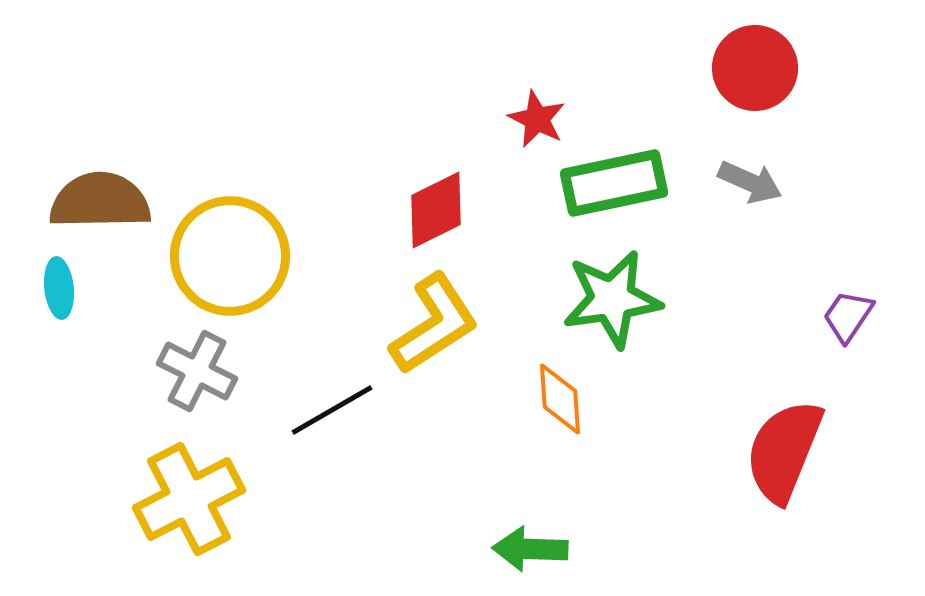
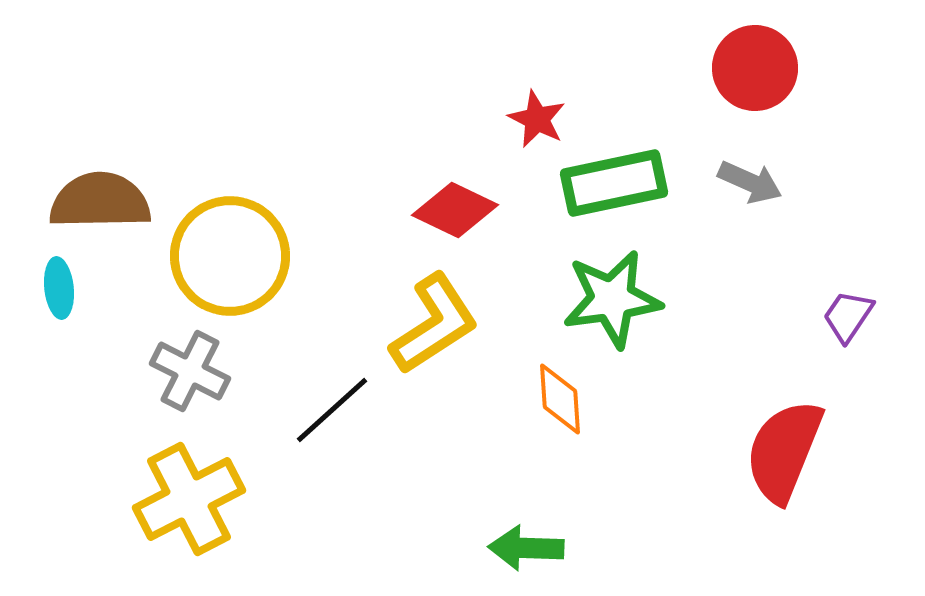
red diamond: moved 19 px right; rotated 52 degrees clockwise
gray cross: moved 7 px left
black line: rotated 12 degrees counterclockwise
green arrow: moved 4 px left, 1 px up
